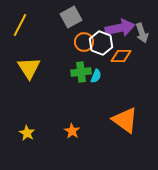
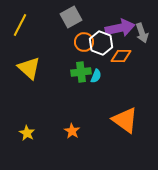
yellow triangle: rotated 15 degrees counterclockwise
